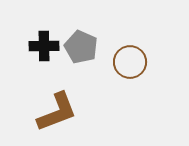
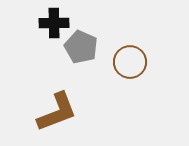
black cross: moved 10 px right, 23 px up
